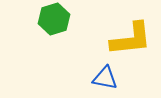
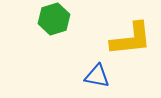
blue triangle: moved 8 px left, 2 px up
